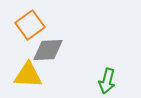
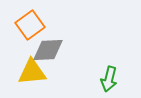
yellow triangle: moved 4 px right, 3 px up; rotated 8 degrees counterclockwise
green arrow: moved 2 px right, 2 px up
